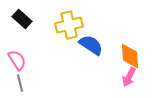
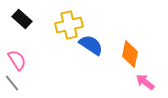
orange diamond: moved 2 px up; rotated 16 degrees clockwise
pink arrow: moved 16 px right, 5 px down; rotated 102 degrees clockwise
gray line: moved 8 px left; rotated 24 degrees counterclockwise
